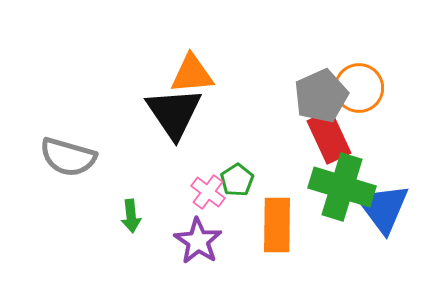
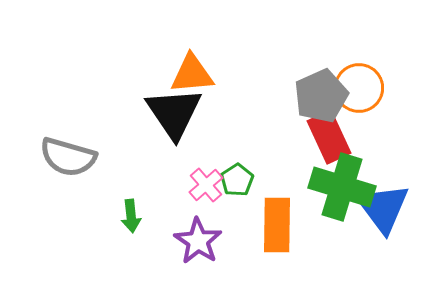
pink cross: moved 2 px left, 7 px up; rotated 12 degrees clockwise
